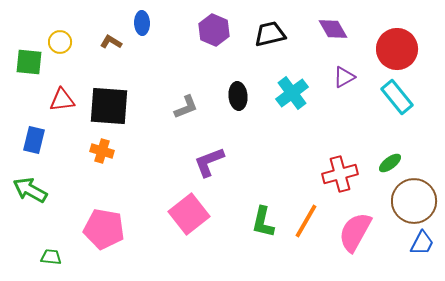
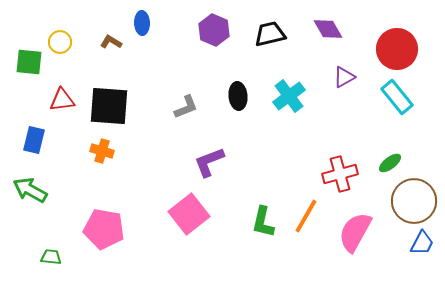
purple diamond: moved 5 px left
cyan cross: moved 3 px left, 3 px down
orange line: moved 5 px up
